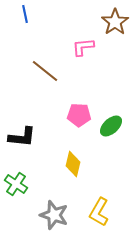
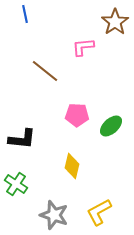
pink pentagon: moved 2 px left
black L-shape: moved 2 px down
yellow diamond: moved 1 px left, 2 px down
yellow L-shape: rotated 32 degrees clockwise
